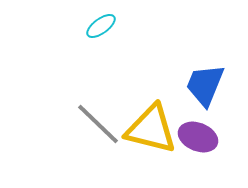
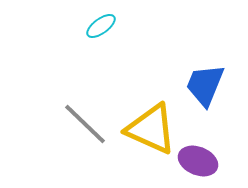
gray line: moved 13 px left
yellow triangle: rotated 10 degrees clockwise
purple ellipse: moved 24 px down
